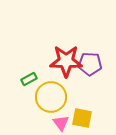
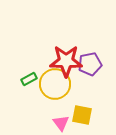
purple pentagon: rotated 15 degrees counterclockwise
yellow circle: moved 4 px right, 13 px up
yellow square: moved 3 px up
